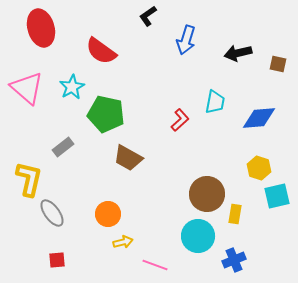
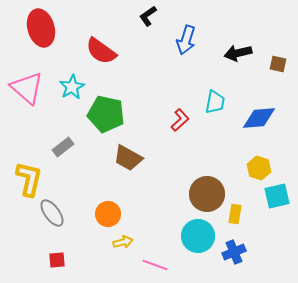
blue cross: moved 8 px up
